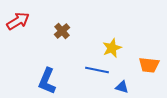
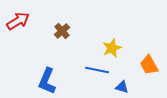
orange trapezoid: rotated 55 degrees clockwise
